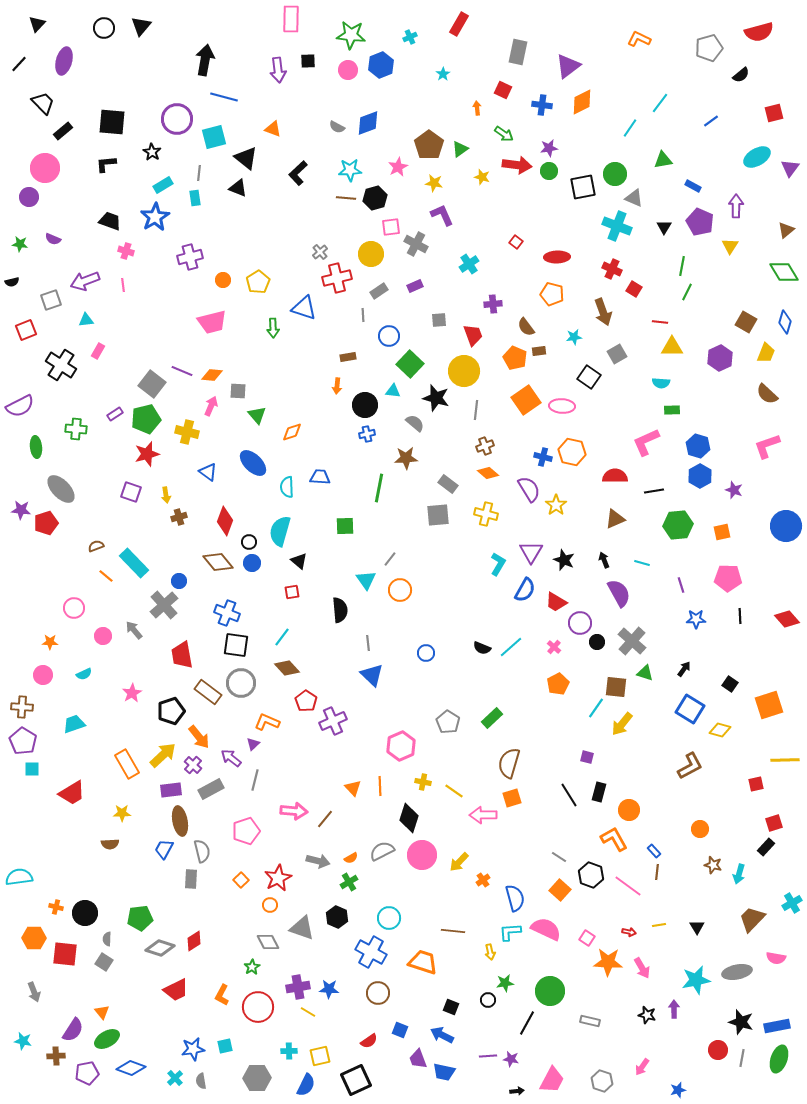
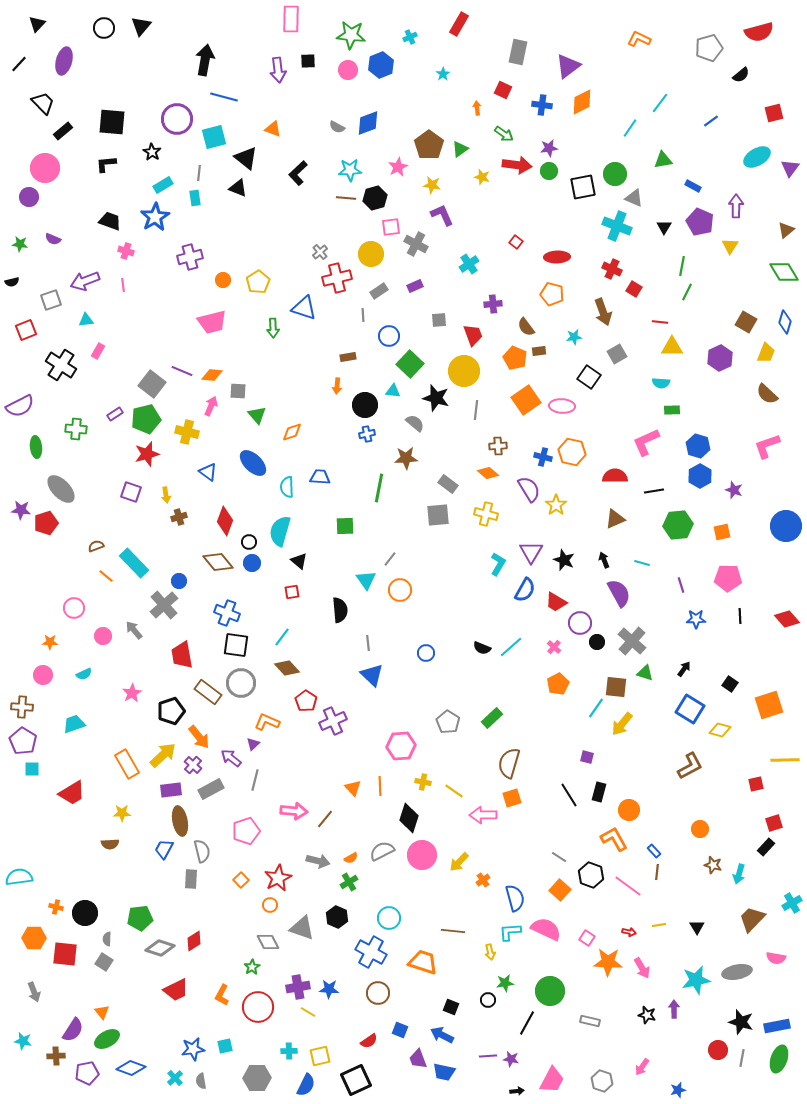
yellow star at (434, 183): moved 2 px left, 2 px down
brown cross at (485, 446): moved 13 px right; rotated 18 degrees clockwise
pink hexagon at (401, 746): rotated 20 degrees clockwise
